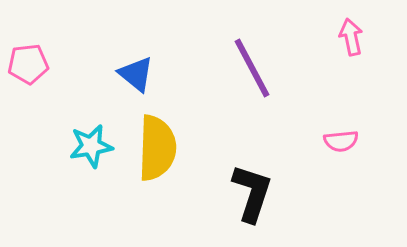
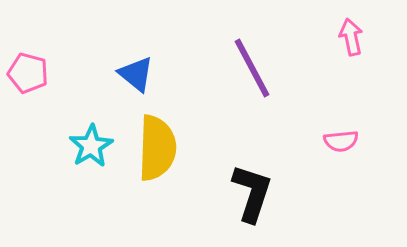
pink pentagon: moved 9 px down; rotated 21 degrees clockwise
cyan star: rotated 21 degrees counterclockwise
